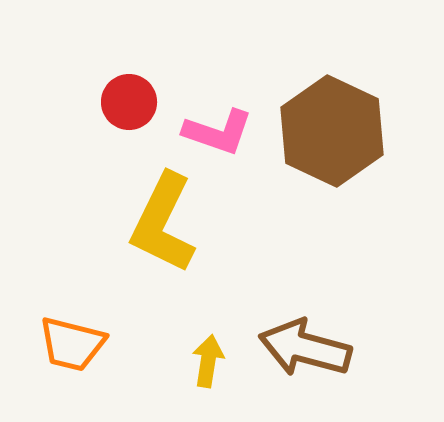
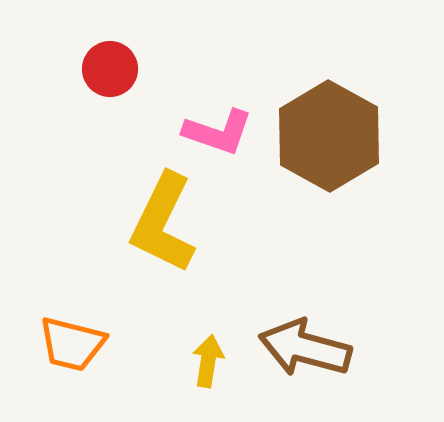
red circle: moved 19 px left, 33 px up
brown hexagon: moved 3 px left, 5 px down; rotated 4 degrees clockwise
